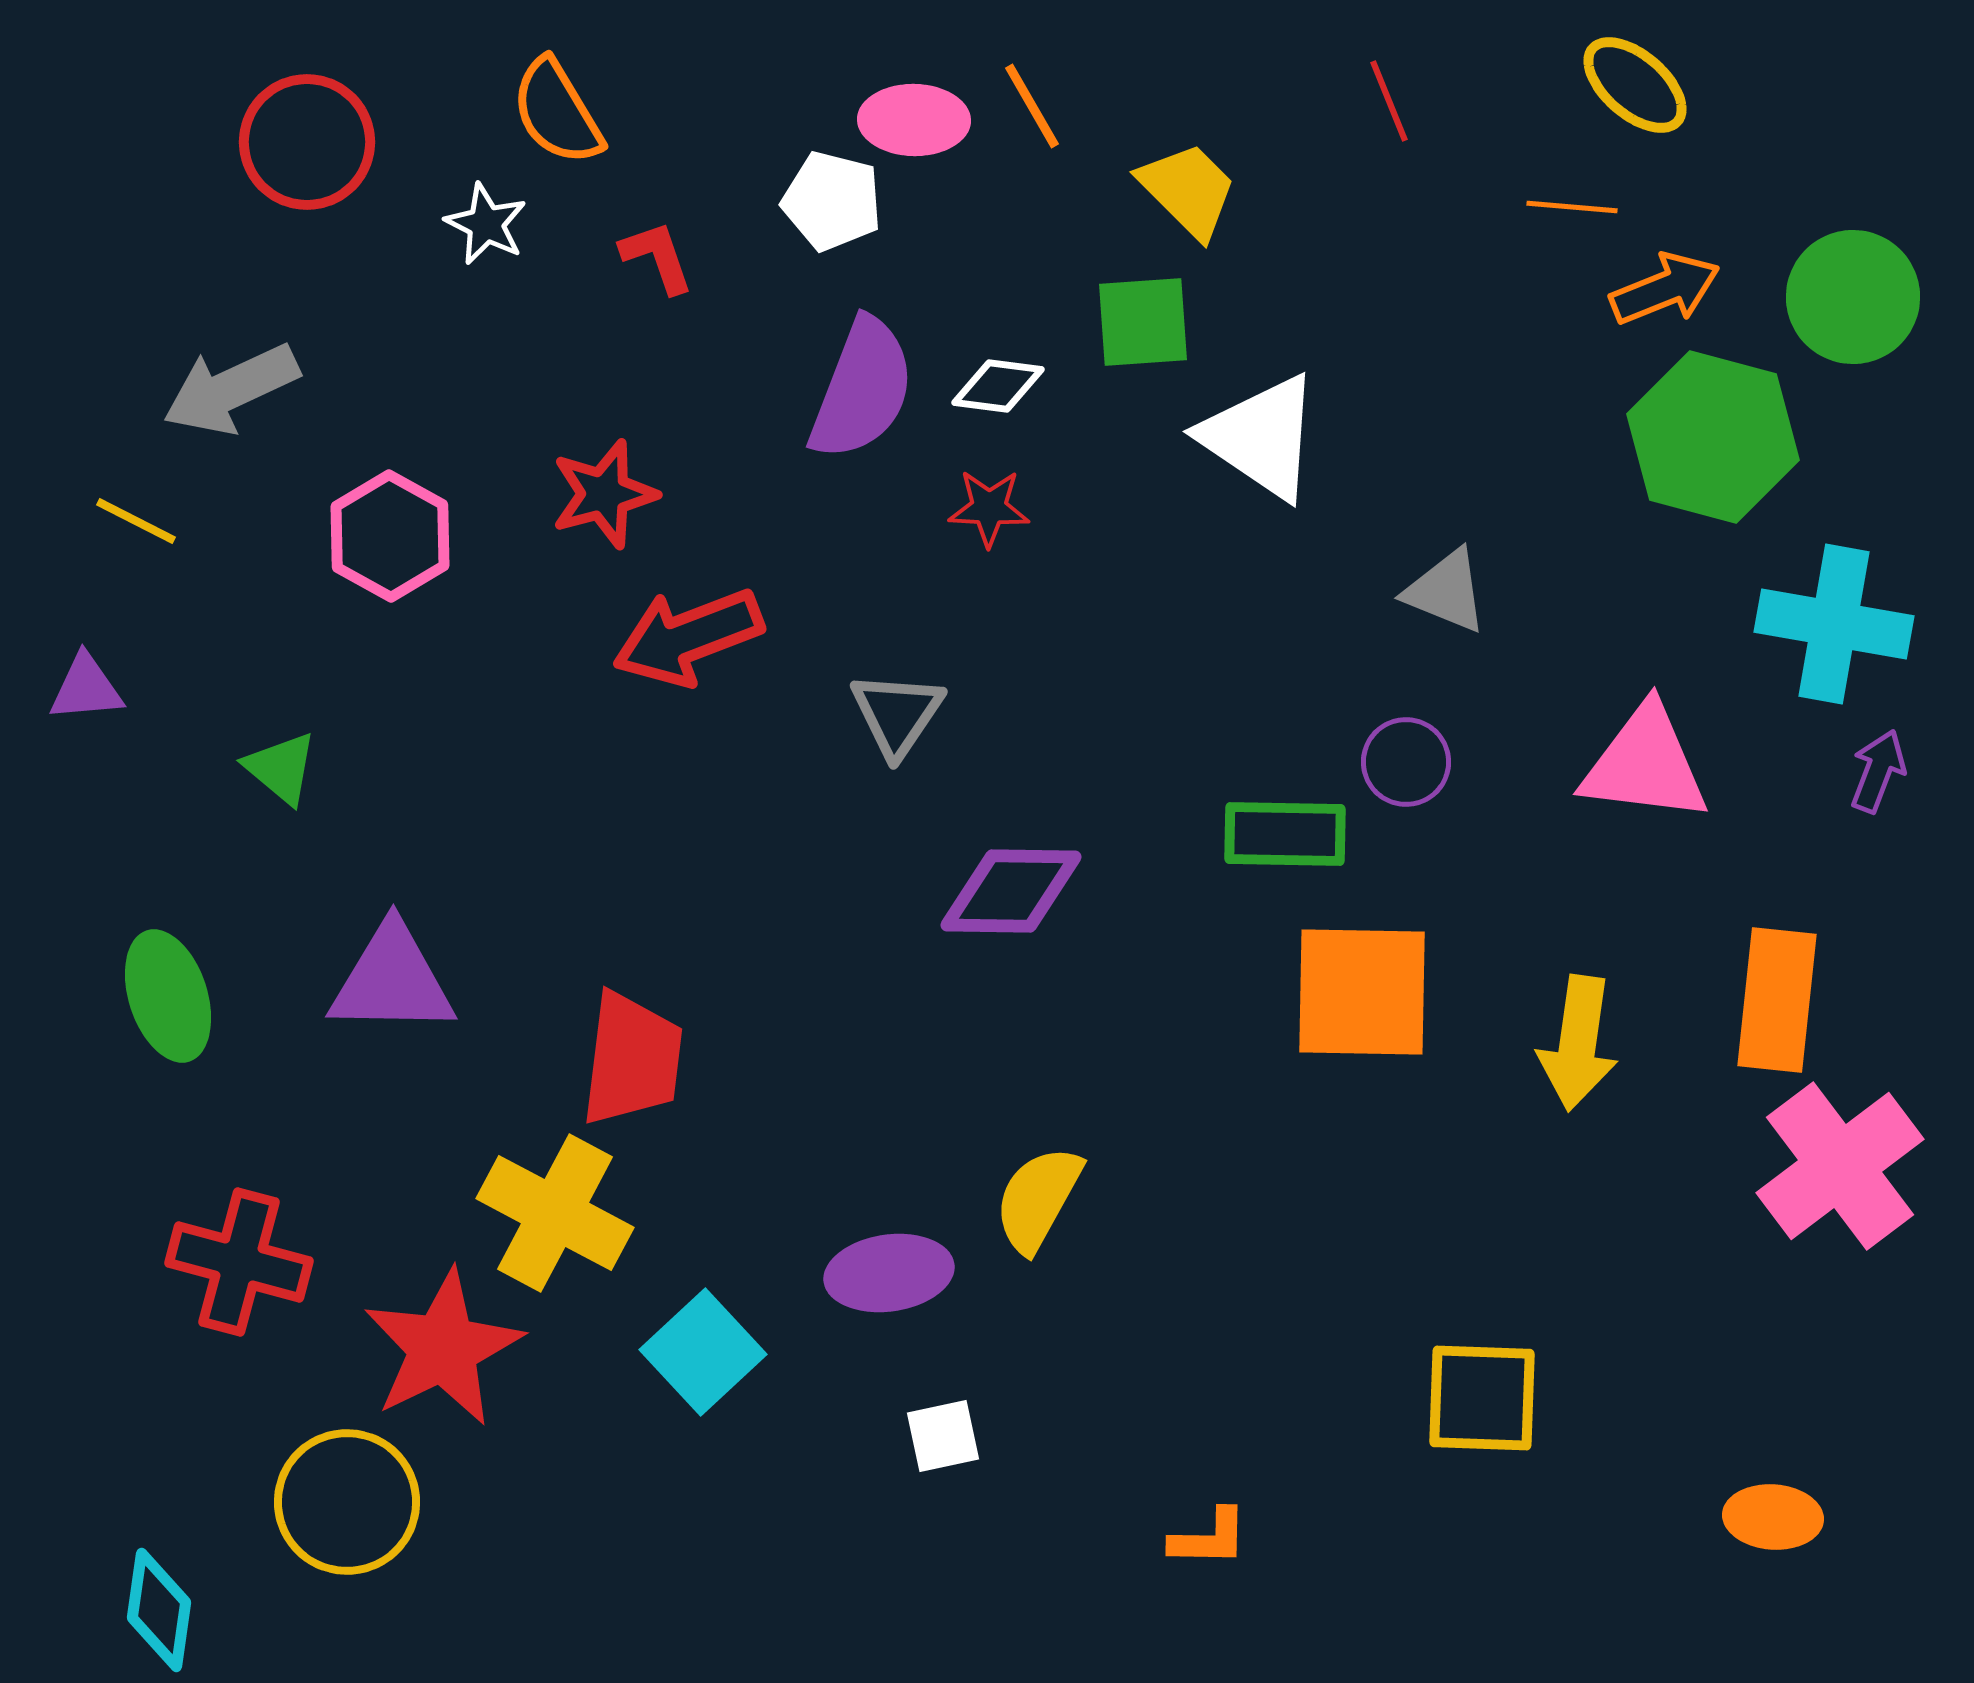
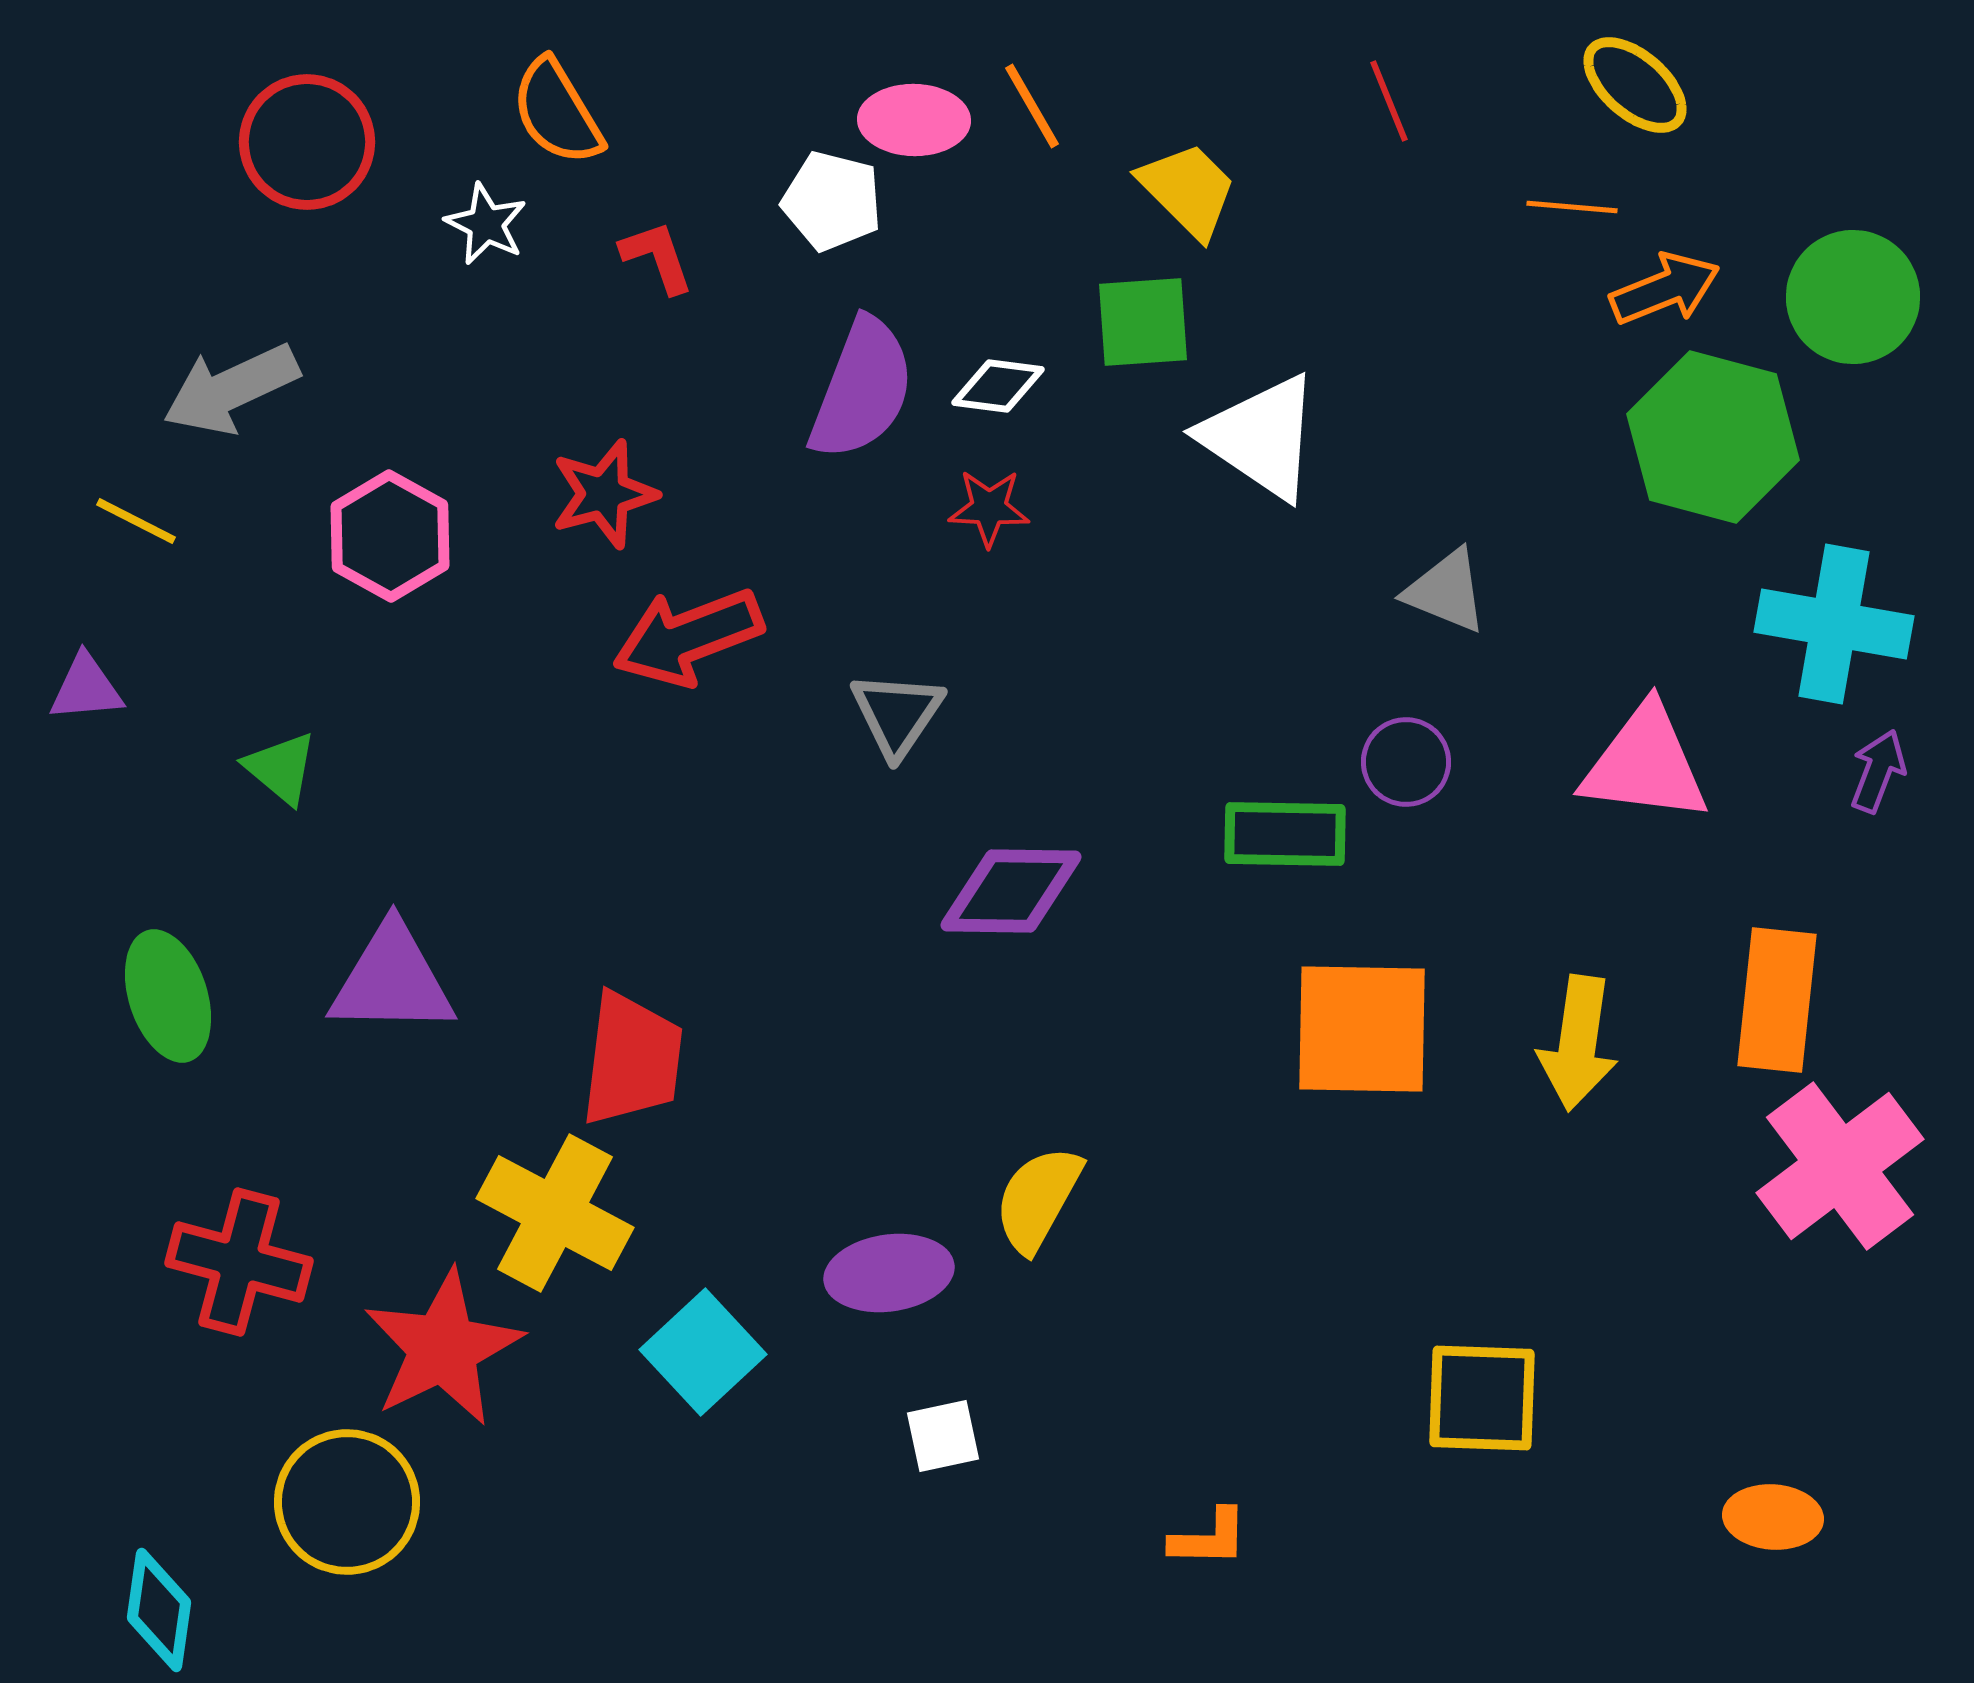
orange square at (1362, 992): moved 37 px down
